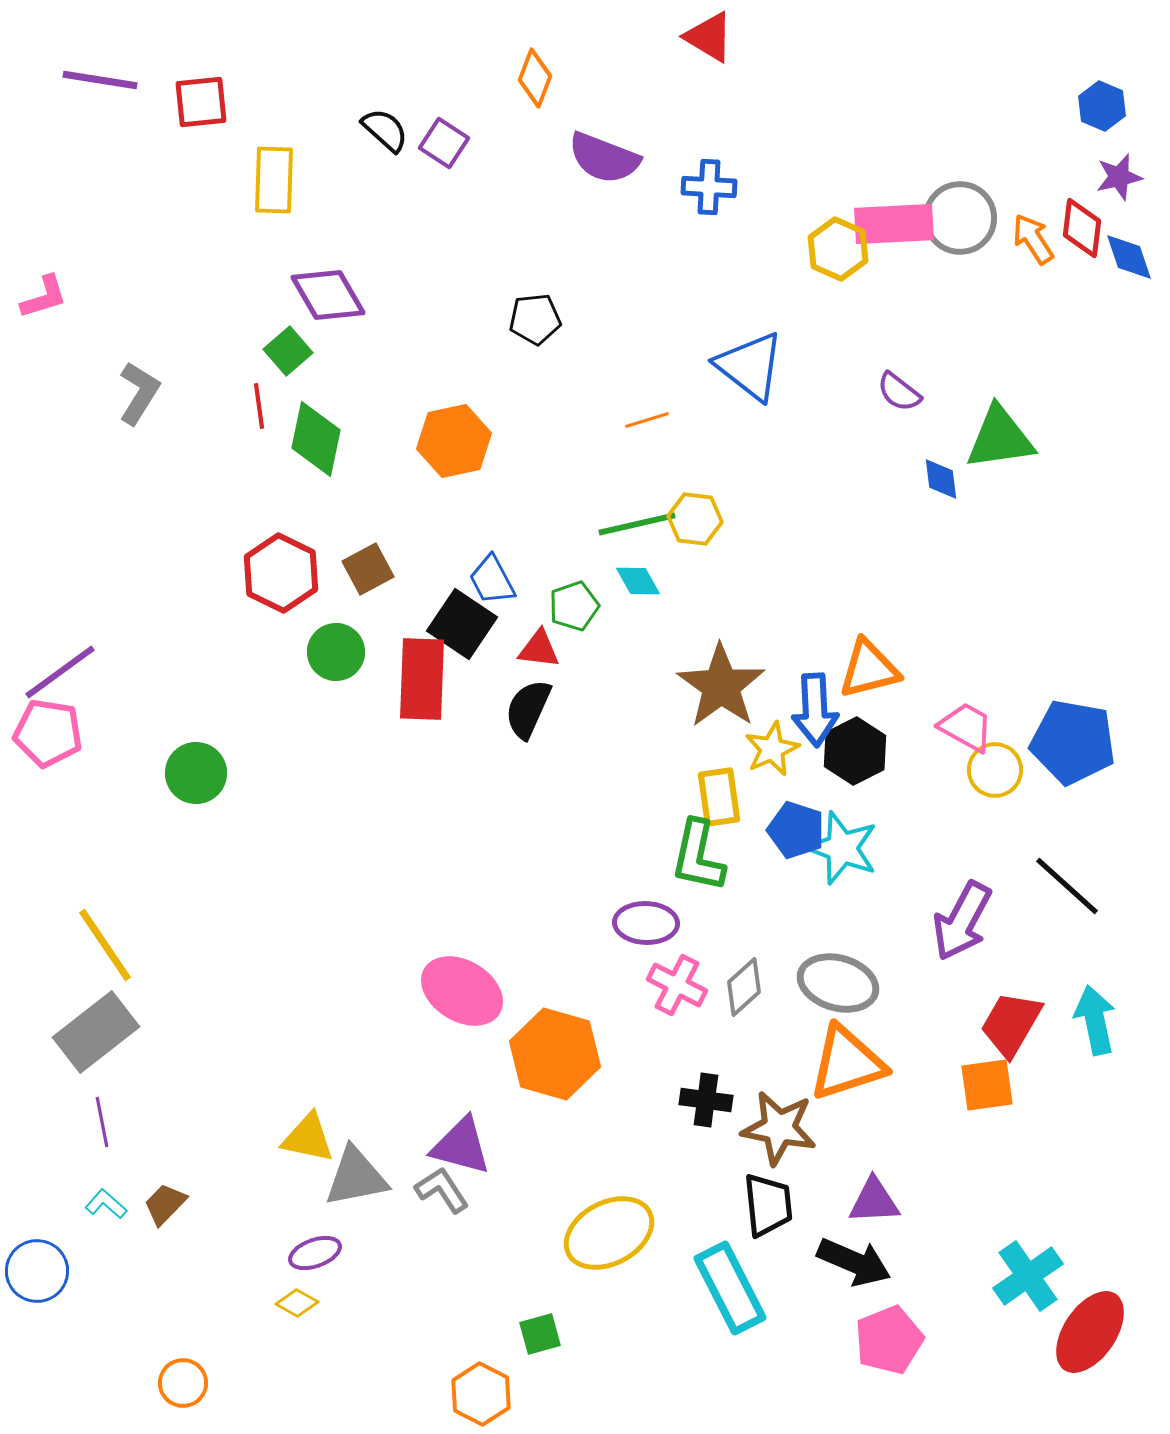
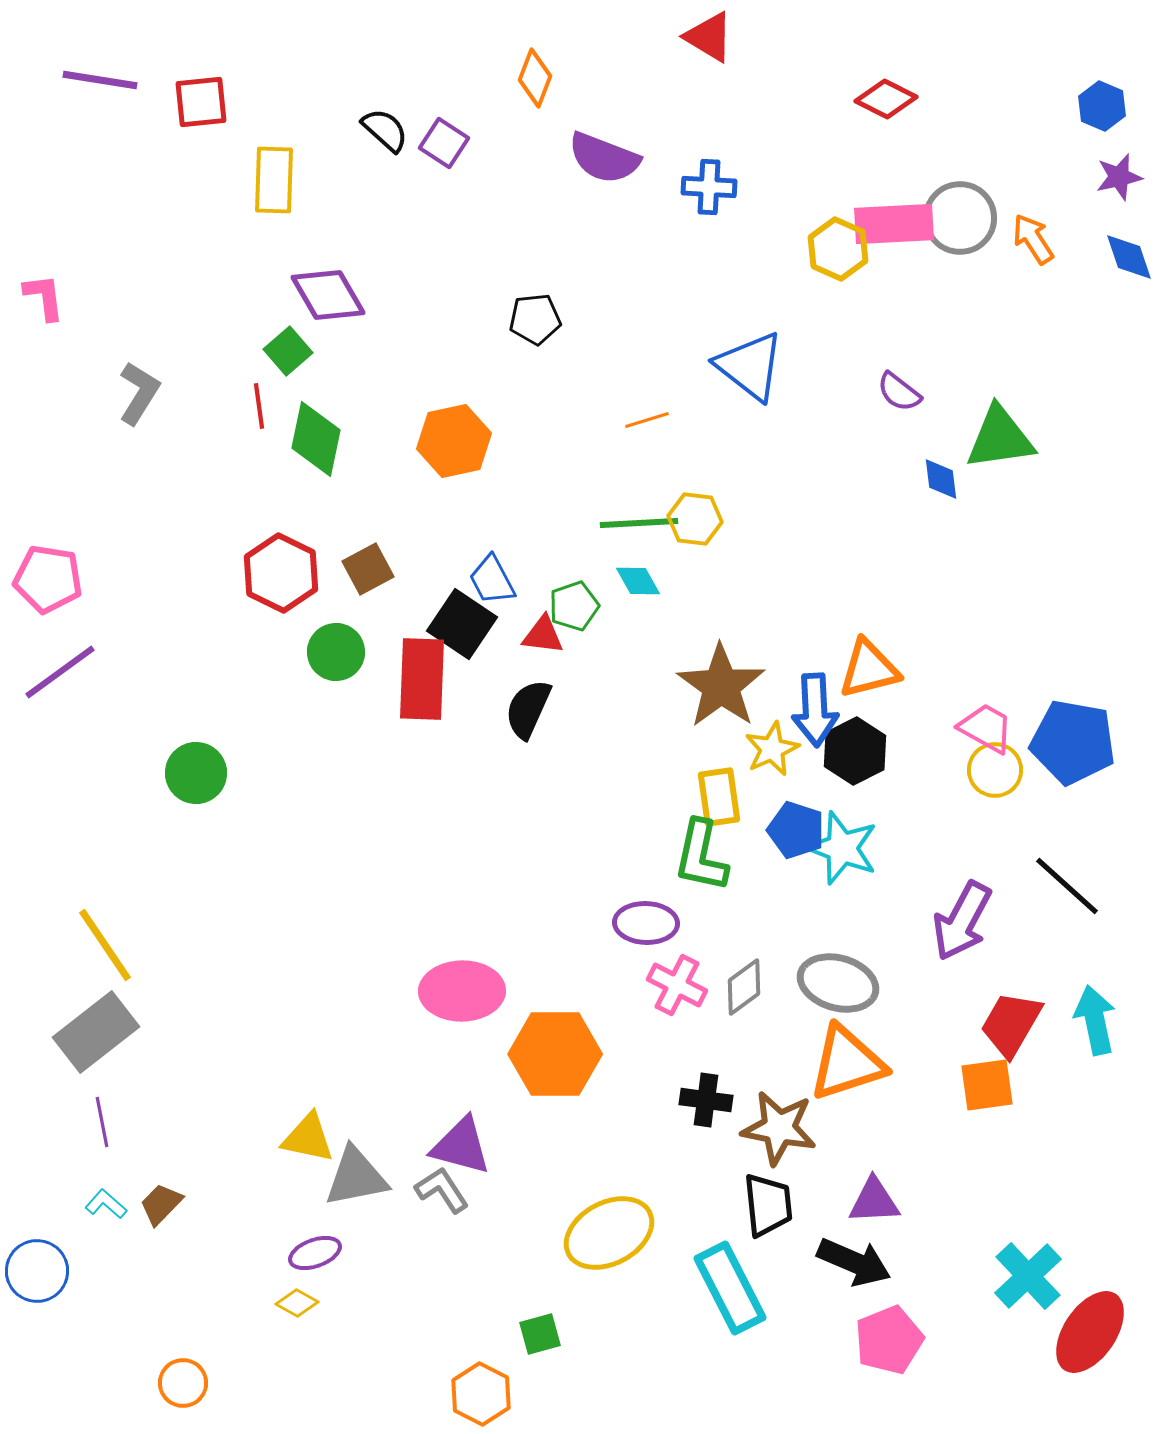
red diamond at (1082, 228): moved 196 px left, 129 px up; rotated 70 degrees counterclockwise
pink L-shape at (44, 297): rotated 80 degrees counterclockwise
green line at (637, 524): moved 2 px right, 1 px up; rotated 10 degrees clockwise
red triangle at (539, 649): moved 4 px right, 14 px up
pink trapezoid at (966, 727): moved 20 px right, 1 px down
pink pentagon at (48, 733): moved 154 px up
green L-shape at (698, 856): moved 3 px right
gray diamond at (744, 987): rotated 6 degrees clockwise
pink ellipse at (462, 991): rotated 32 degrees counterclockwise
orange hexagon at (555, 1054): rotated 16 degrees counterclockwise
brown trapezoid at (165, 1204): moved 4 px left
cyan cross at (1028, 1276): rotated 8 degrees counterclockwise
